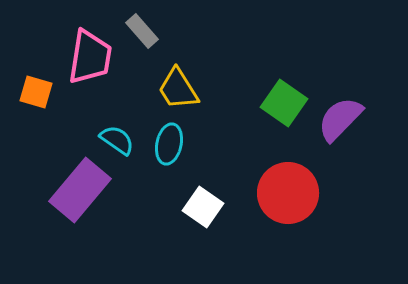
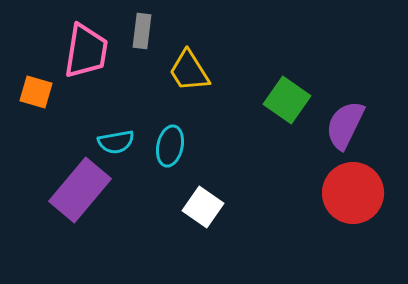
gray rectangle: rotated 48 degrees clockwise
pink trapezoid: moved 4 px left, 6 px up
yellow trapezoid: moved 11 px right, 18 px up
green square: moved 3 px right, 3 px up
purple semicircle: moved 5 px right, 6 px down; rotated 18 degrees counterclockwise
cyan semicircle: moved 1 px left, 2 px down; rotated 135 degrees clockwise
cyan ellipse: moved 1 px right, 2 px down
red circle: moved 65 px right
